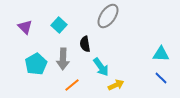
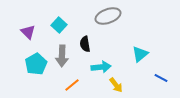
gray ellipse: rotated 35 degrees clockwise
purple triangle: moved 3 px right, 5 px down
cyan triangle: moved 21 px left; rotated 42 degrees counterclockwise
gray arrow: moved 1 px left, 3 px up
cyan arrow: rotated 60 degrees counterclockwise
blue line: rotated 16 degrees counterclockwise
yellow arrow: rotated 77 degrees clockwise
